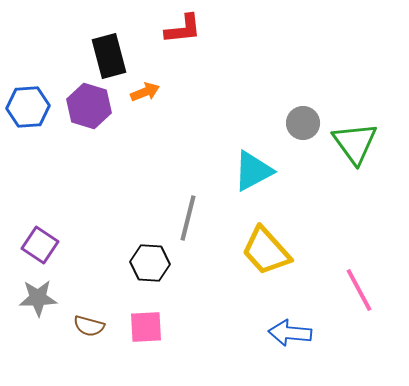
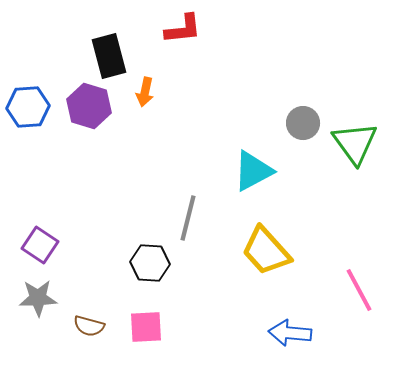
orange arrow: rotated 124 degrees clockwise
